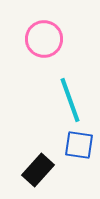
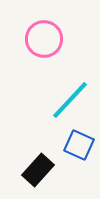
cyan line: rotated 63 degrees clockwise
blue square: rotated 16 degrees clockwise
